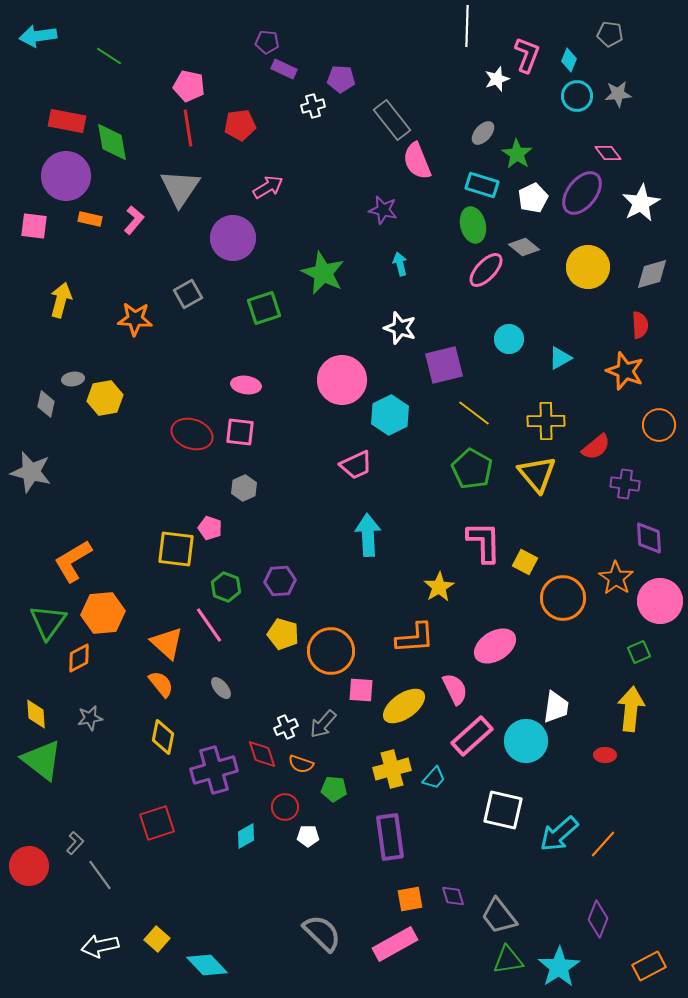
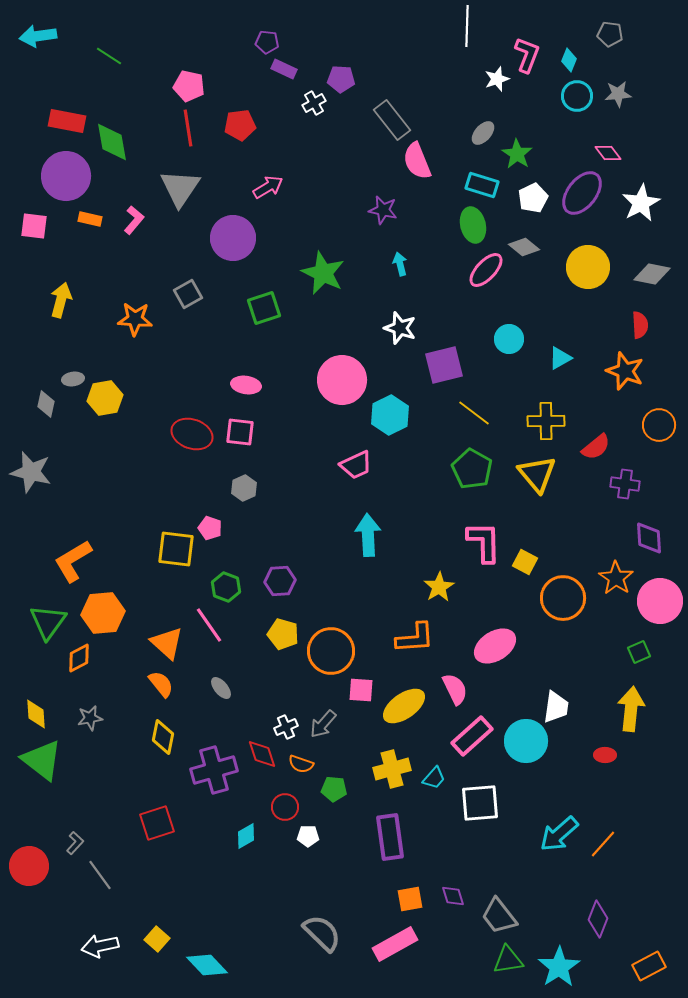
white cross at (313, 106): moved 1 px right, 3 px up; rotated 15 degrees counterclockwise
gray diamond at (652, 274): rotated 27 degrees clockwise
white square at (503, 810): moved 23 px left, 7 px up; rotated 18 degrees counterclockwise
